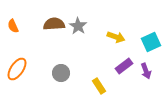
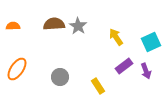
orange semicircle: rotated 112 degrees clockwise
yellow arrow: rotated 144 degrees counterclockwise
gray circle: moved 1 px left, 4 px down
yellow rectangle: moved 1 px left
